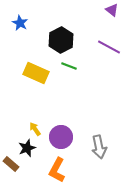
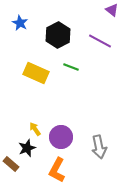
black hexagon: moved 3 px left, 5 px up
purple line: moved 9 px left, 6 px up
green line: moved 2 px right, 1 px down
